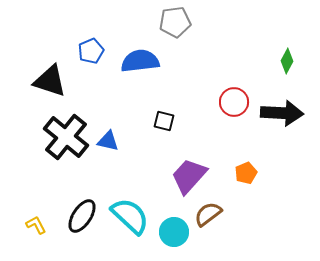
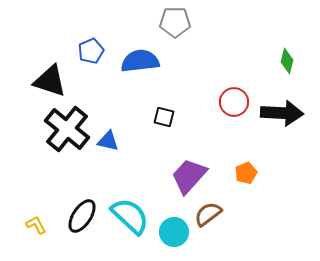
gray pentagon: rotated 8 degrees clockwise
green diamond: rotated 15 degrees counterclockwise
black square: moved 4 px up
black cross: moved 1 px right, 8 px up
